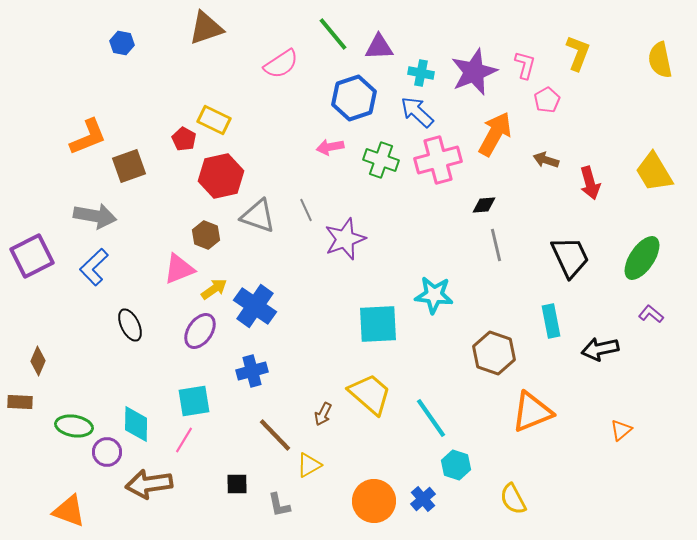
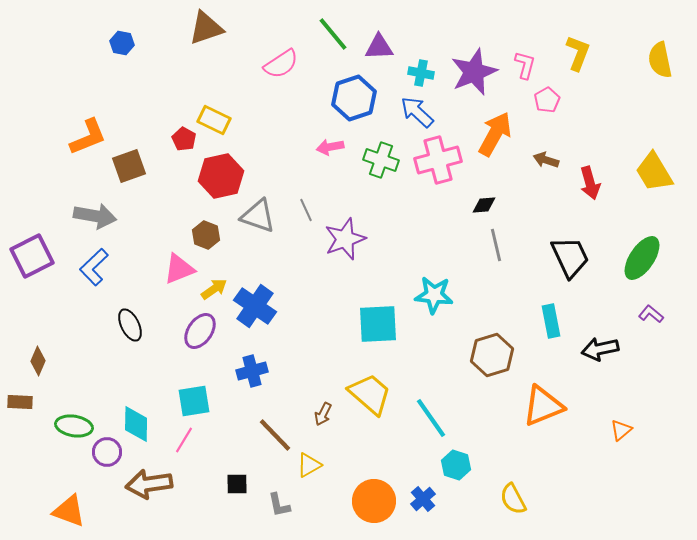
brown hexagon at (494, 353): moved 2 px left, 2 px down; rotated 24 degrees clockwise
orange triangle at (532, 412): moved 11 px right, 6 px up
